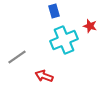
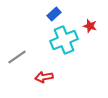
blue rectangle: moved 3 px down; rotated 64 degrees clockwise
red arrow: moved 1 px down; rotated 30 degrees counterclockwise
